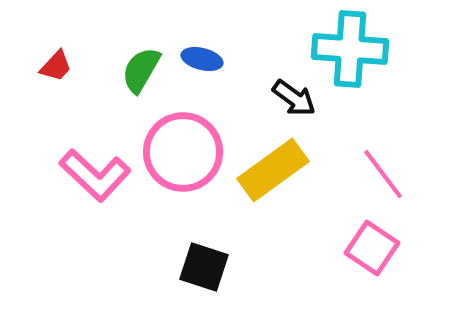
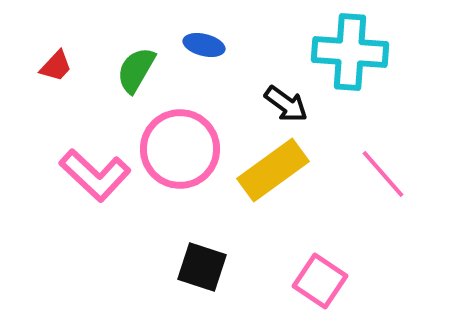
cyan cross: moved 3 px down
blue ellipse: moved 2 px right, 14 px up
green semicircle: moved 5 px left
black arrow: moved 8 px left, 6 px down
pink circle: moved 3 px left, 3 px up
pink line: rotated 4 degrees counterclockwise
pink square: moved 52 px left, 33 px down
black square: moved 2 px left
